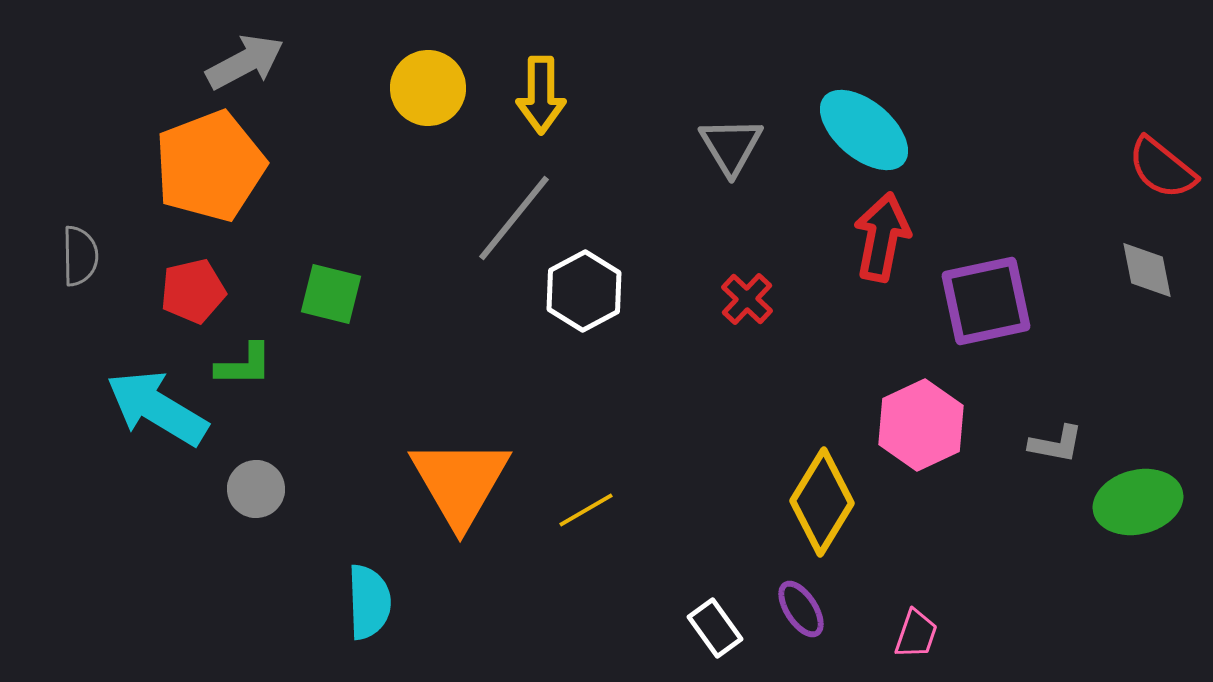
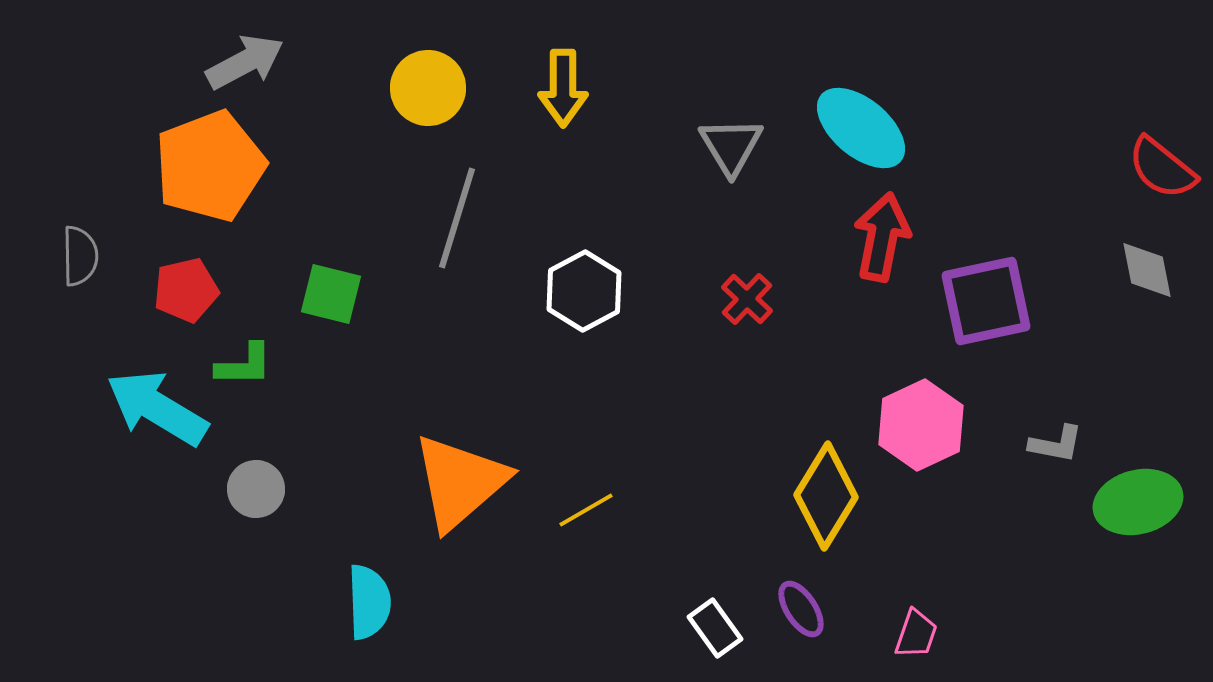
yellow arrow: moved 22 px right, 7 px up
cyan ellipse: moved 3 px left, 2 px up
gray line: moved 57 px left; rotated 22 degrees counterclockwise
red pentagon: moved 7 px left, 1 px up
orange triangle: rotated 19 degrees clockwise
yellow diamond: moved 4 px right, 6 px up
